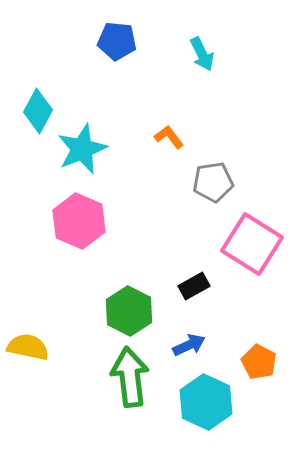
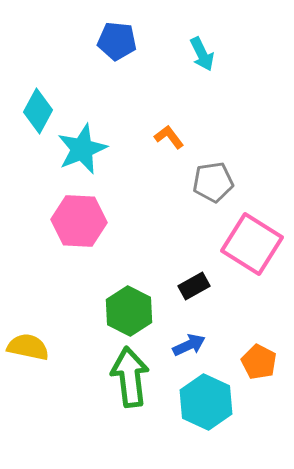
pink hexagon: rotated 20 degrees counterclockwise
